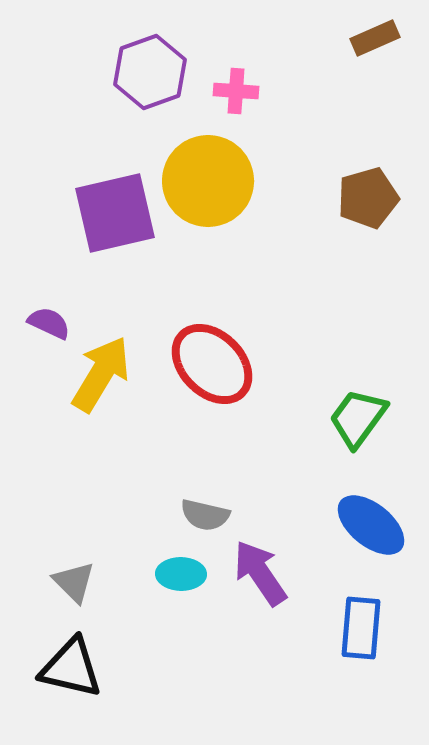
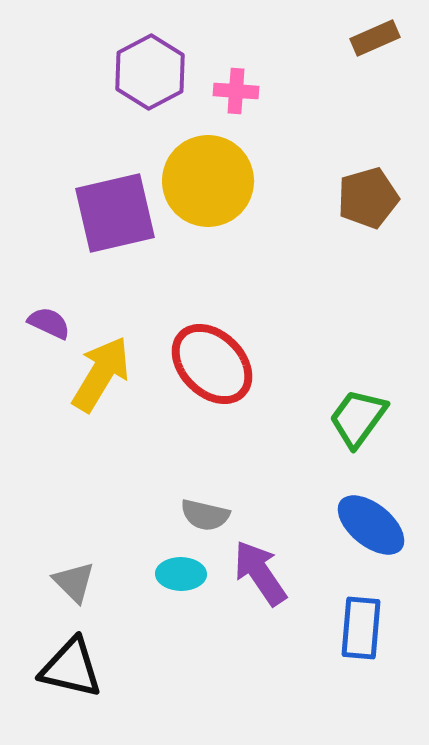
purple hexagon: rotated 8 degrees counterclockwise
